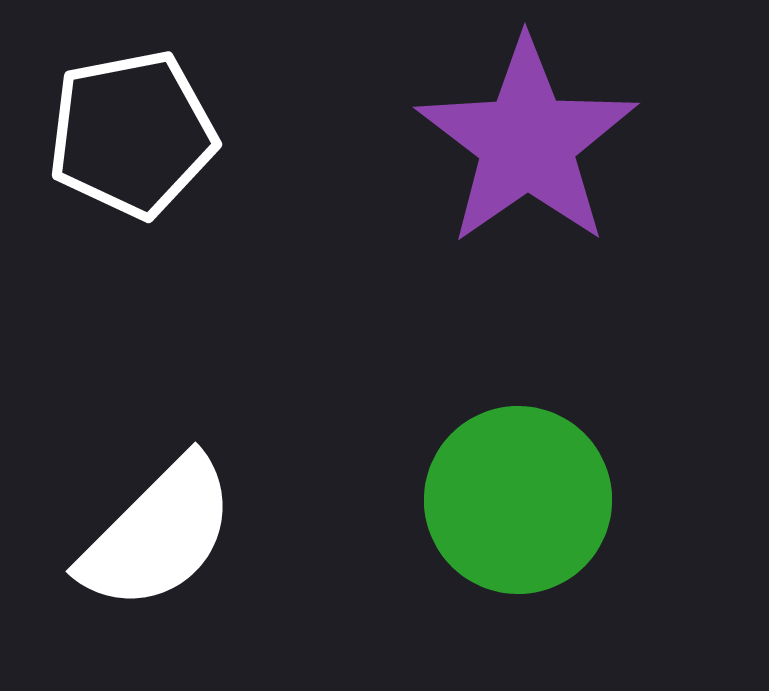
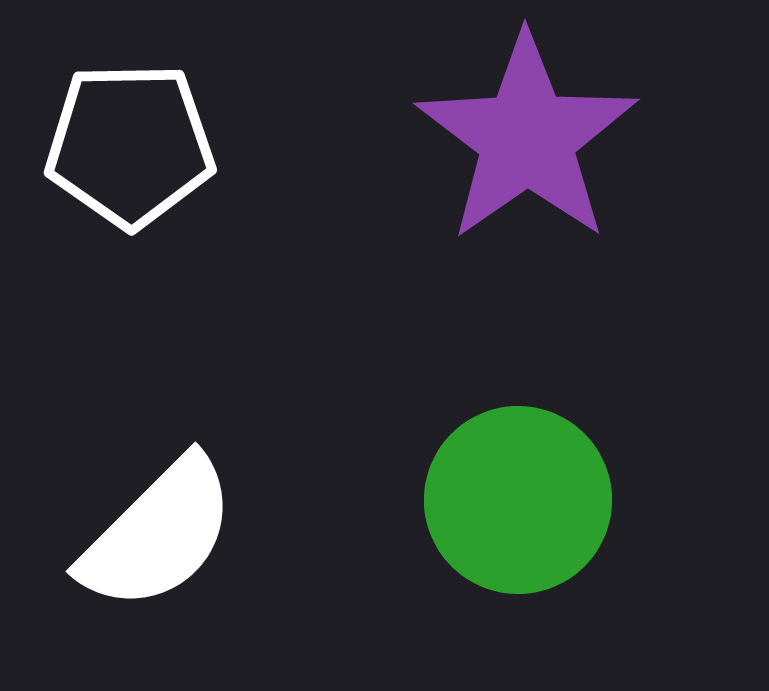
white pentagon: moved 2 px left, 11 px down; rotated 10 degrees clockwise
purple star: moved 4 px up
